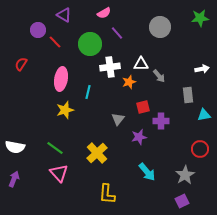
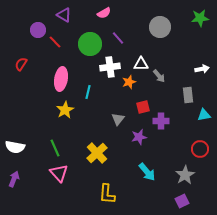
purple line: moved 1 px right, 5 px down
yellow star: rotated 12 degrees counterclockwise
green line: rotated 30 degrees clockwise
